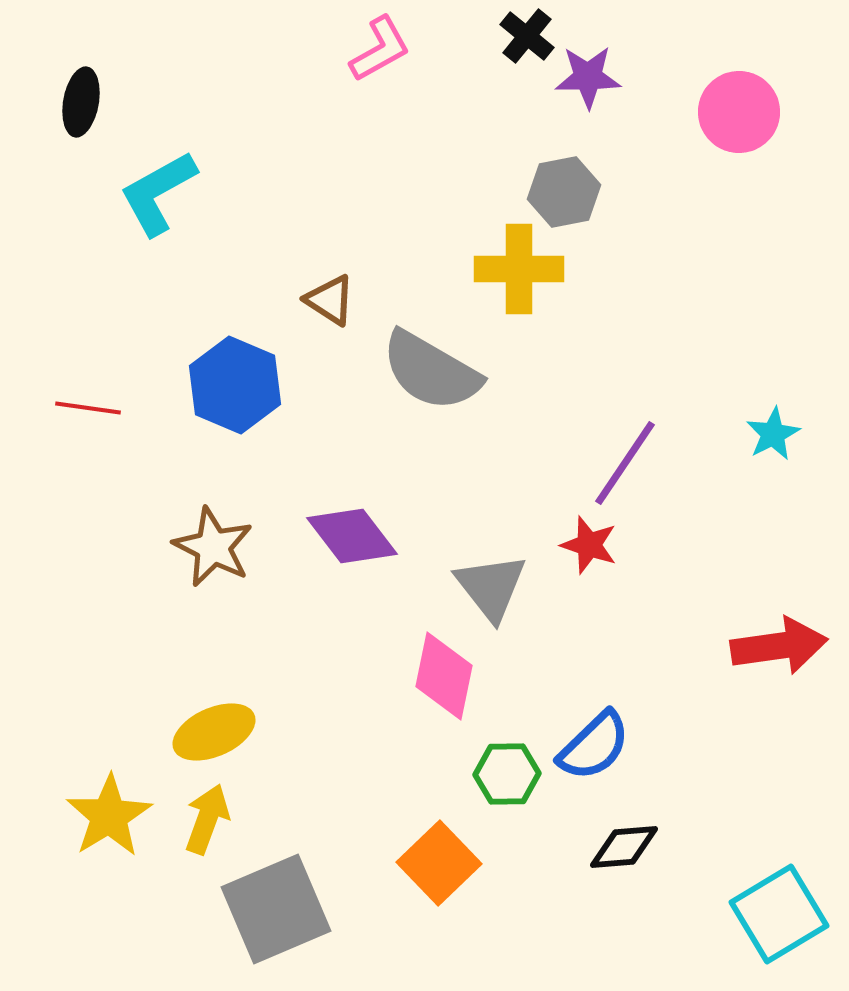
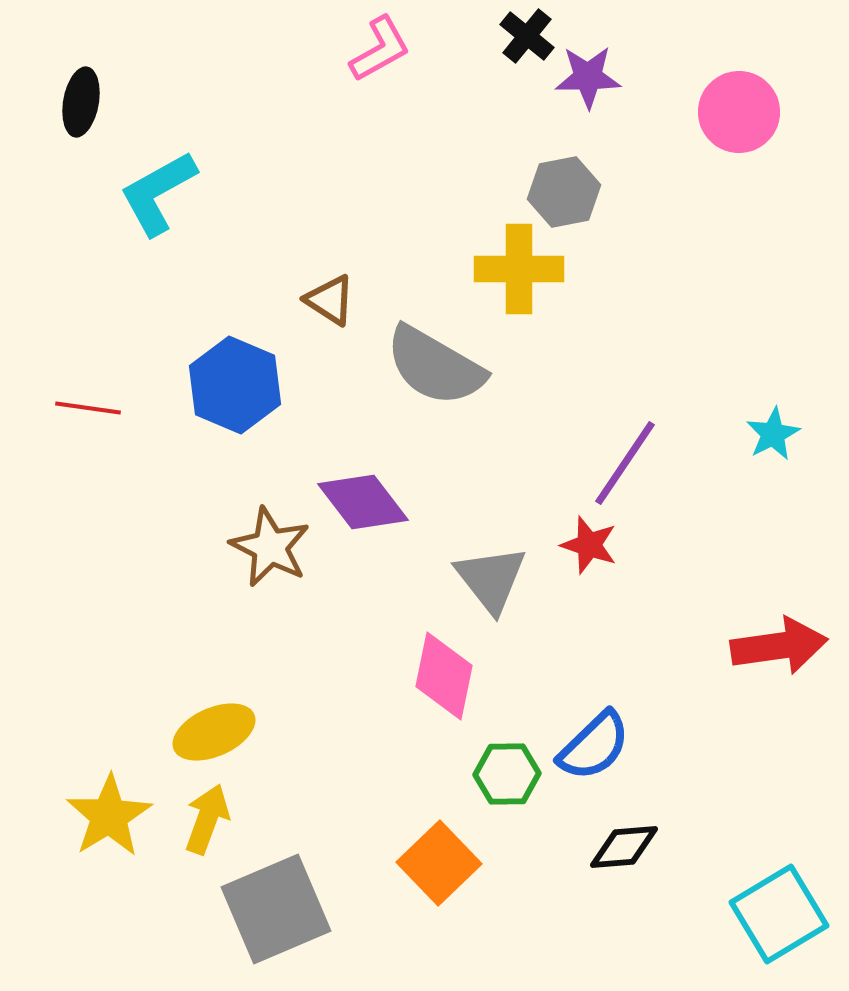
gray semicircle: moved 4 px right, 5 px up
purple diamond: moved 11 px right, 34 px up
brown star: moved 57 px right
gray triangle: moved 8 px up
